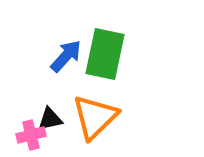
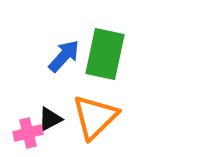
blue arrow: moved 2 px left
black triangle: rotated 16 degrees counterclockwise
pink cross: moved 3 px left, 2 px up
